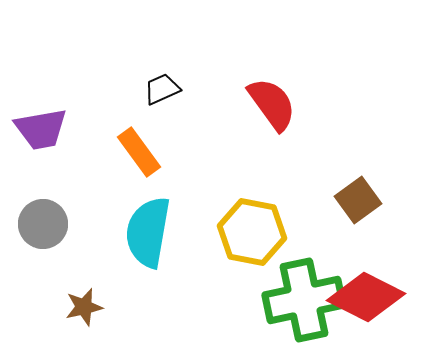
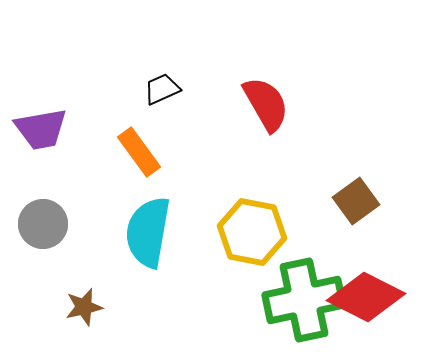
red semicircle: moved 6 px left; rotated 6 degrees clockwise
brown square: moved 2 px left, 1 px down
